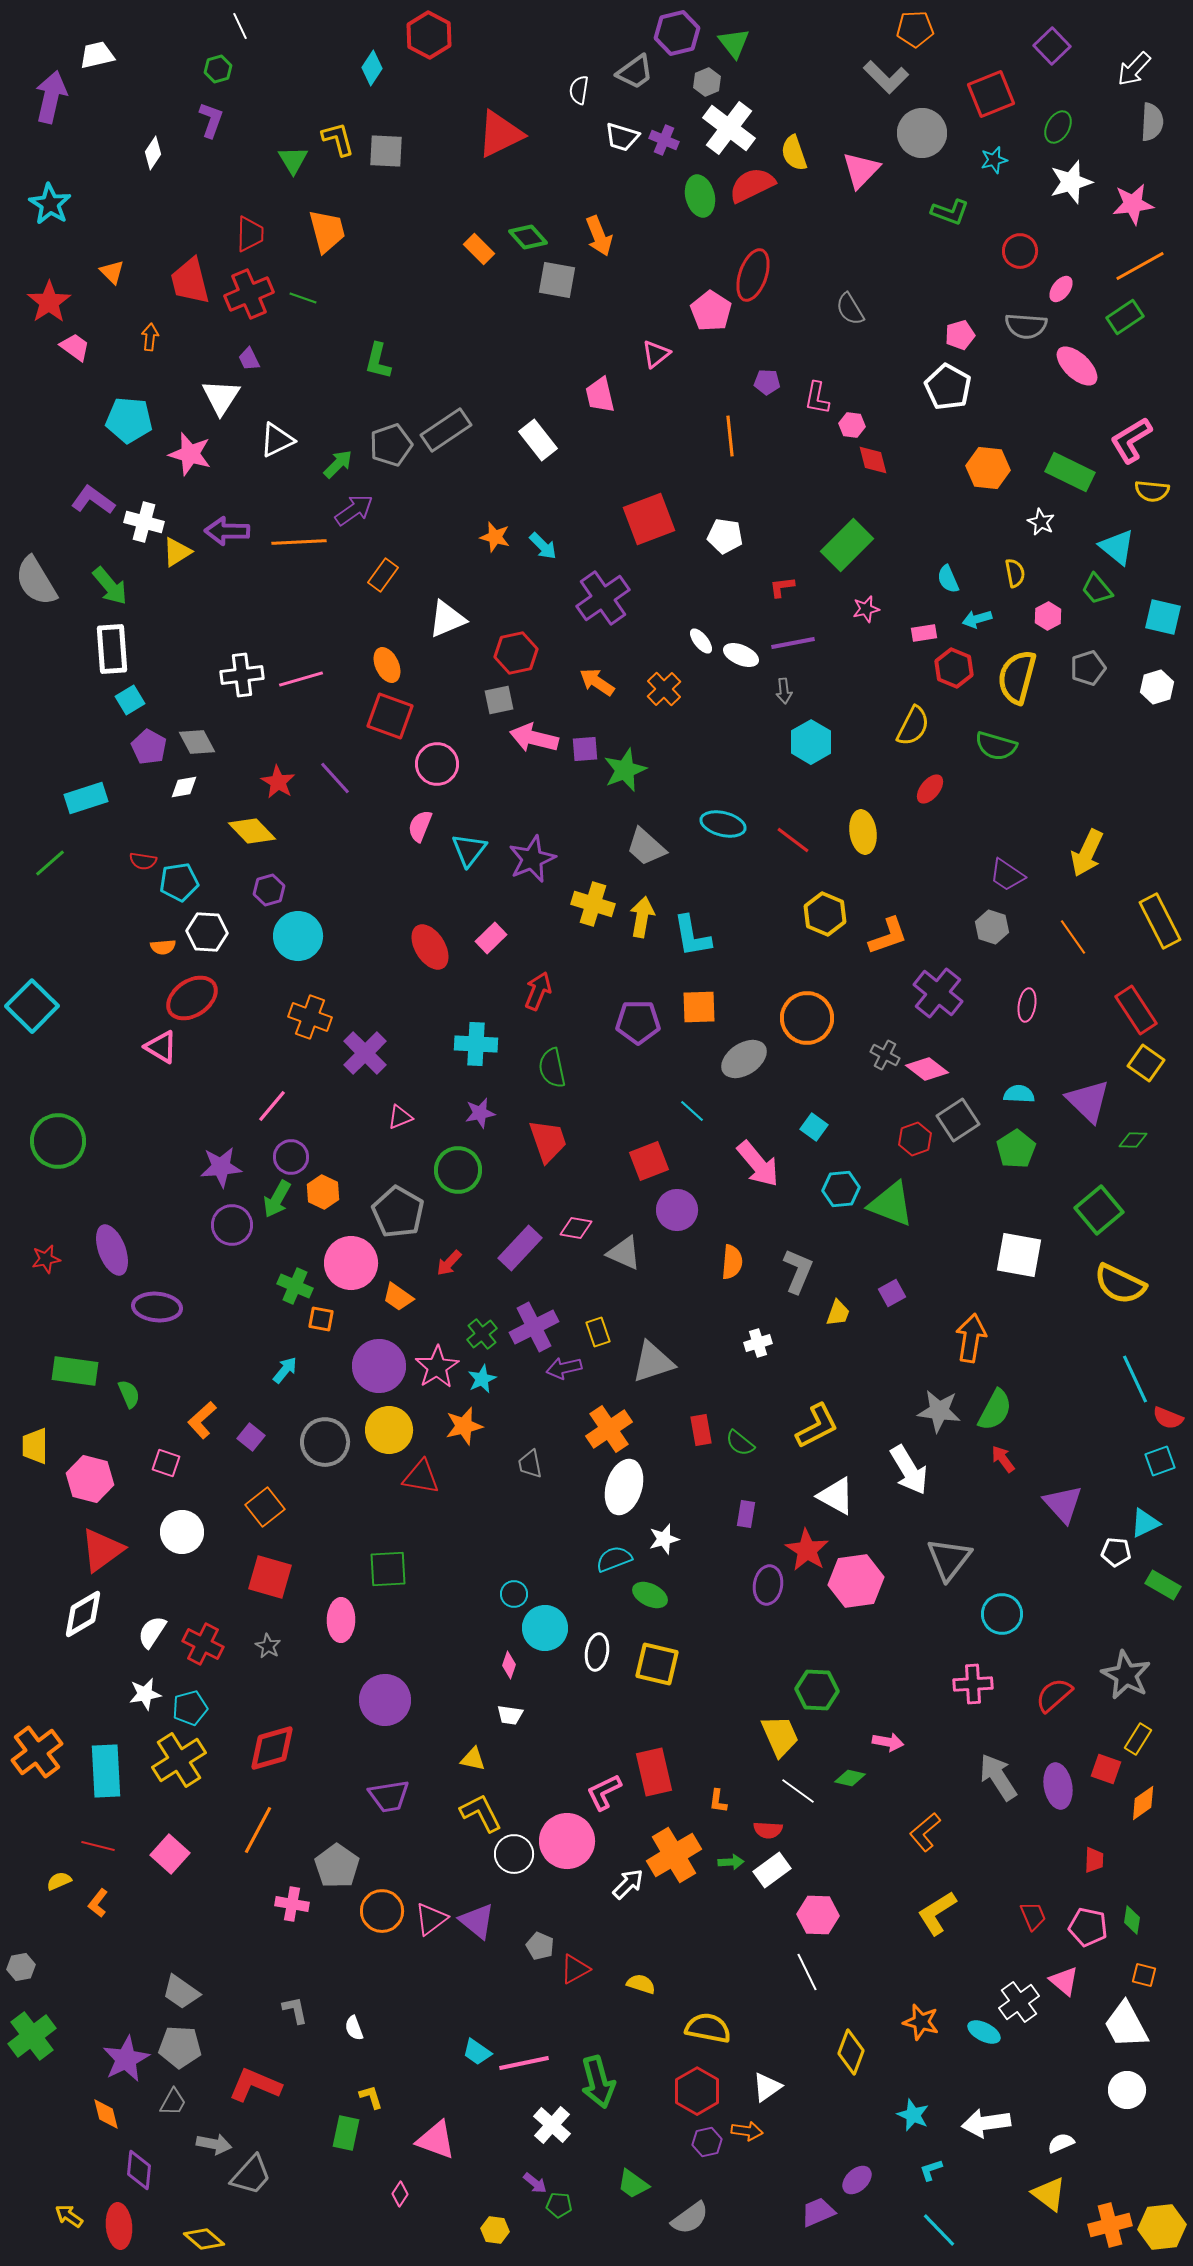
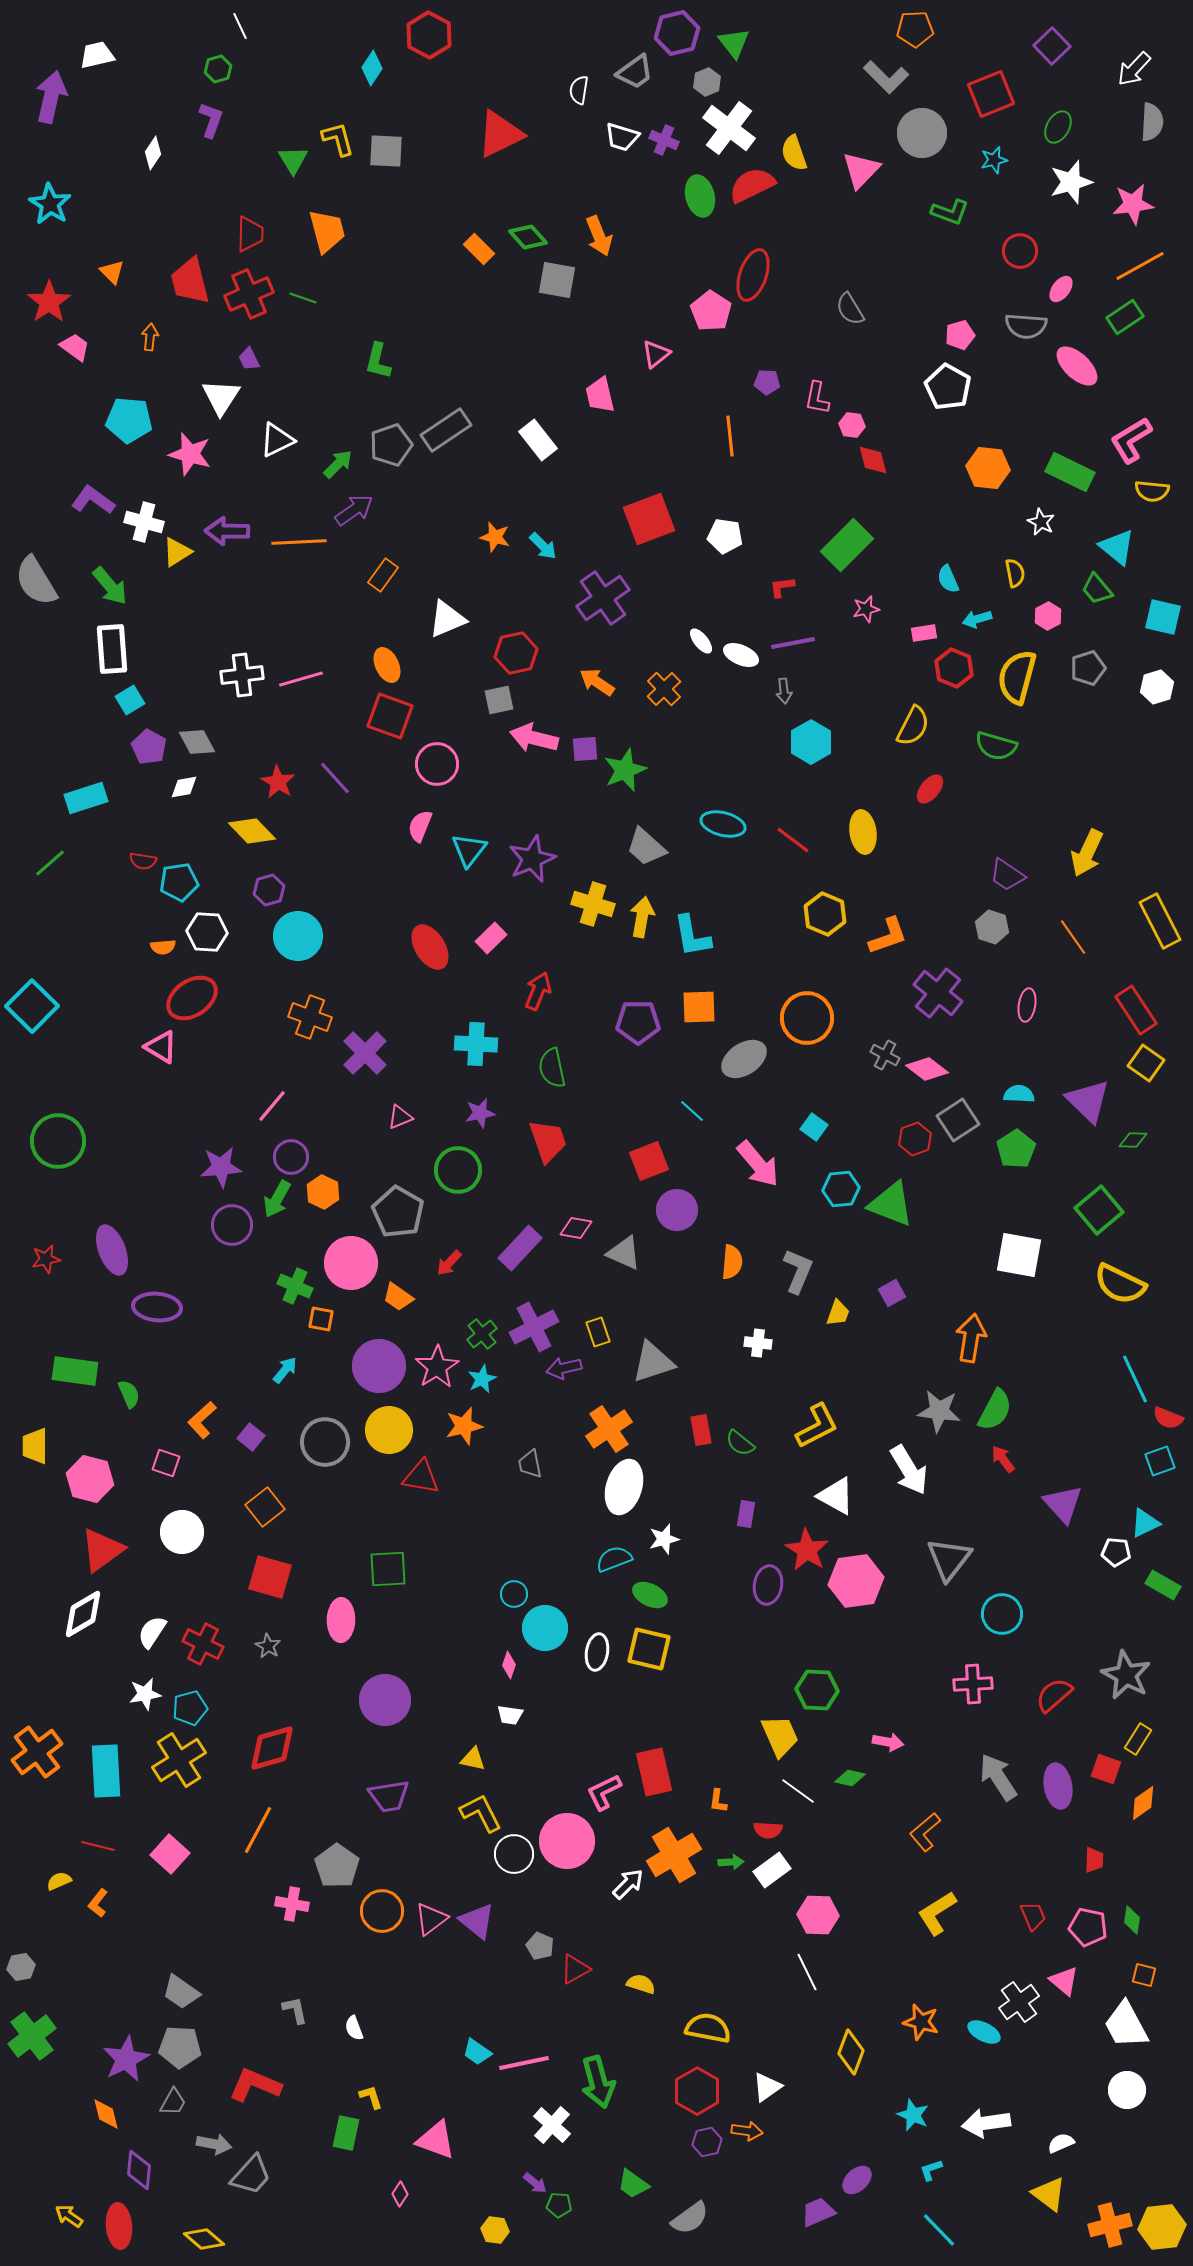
white cross at (758, 1343): rotated 24 degrees clockwise
yellow square at (657, 1664): moved 8 px left, 15 px up
